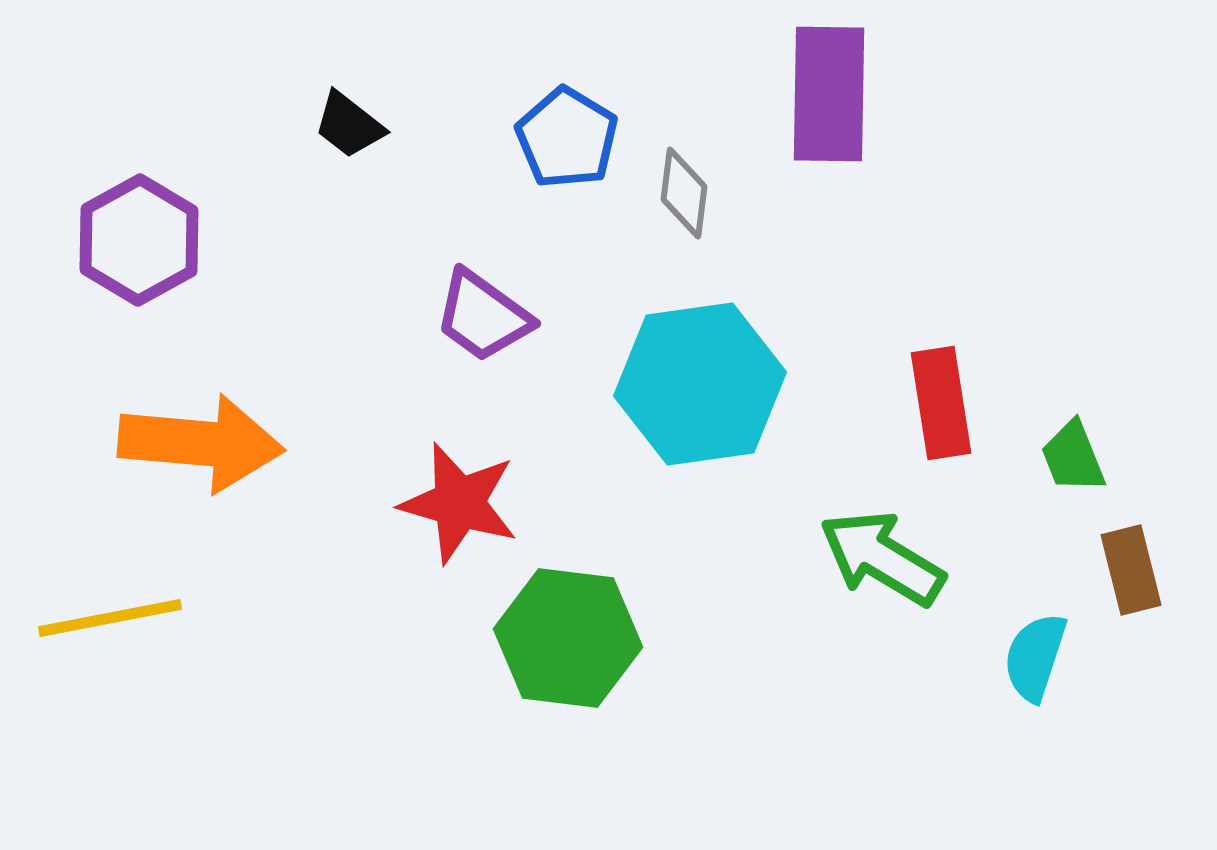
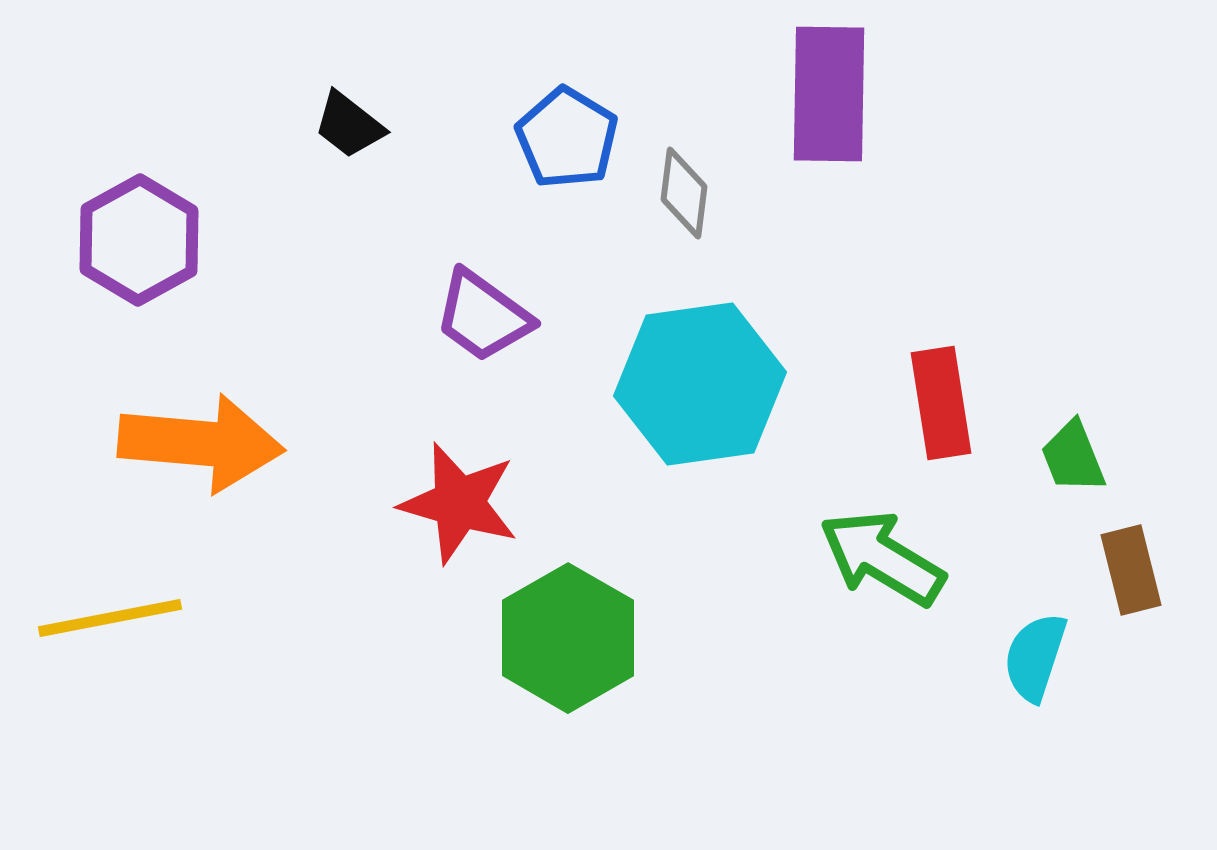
green hexagon: rotated 23 degrees clockwise
